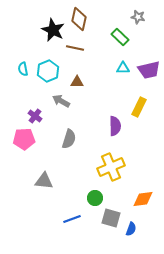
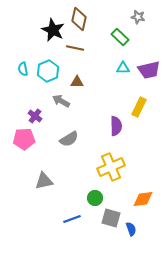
purple semicircle: moved 1 px right
gray semicircle: rotated 42 degrees clockwise
gray triangle: rotated 18 degrees counterclockwise
blue semicircle: rotated 40 degrees counterclockwise
